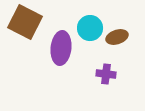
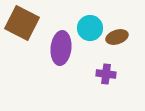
brown square: moved 3 px left, 1 px down
